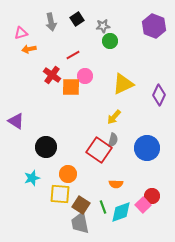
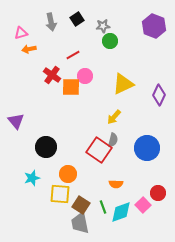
purple triangle: rotated 18 degrees clockwise
red circle: moved 6 px right, 3 px up
